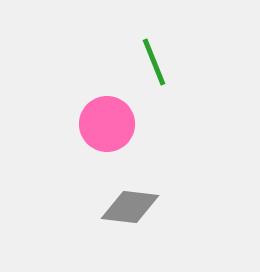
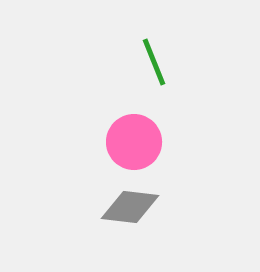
pink circle: moved 27 px right, 18 px down
